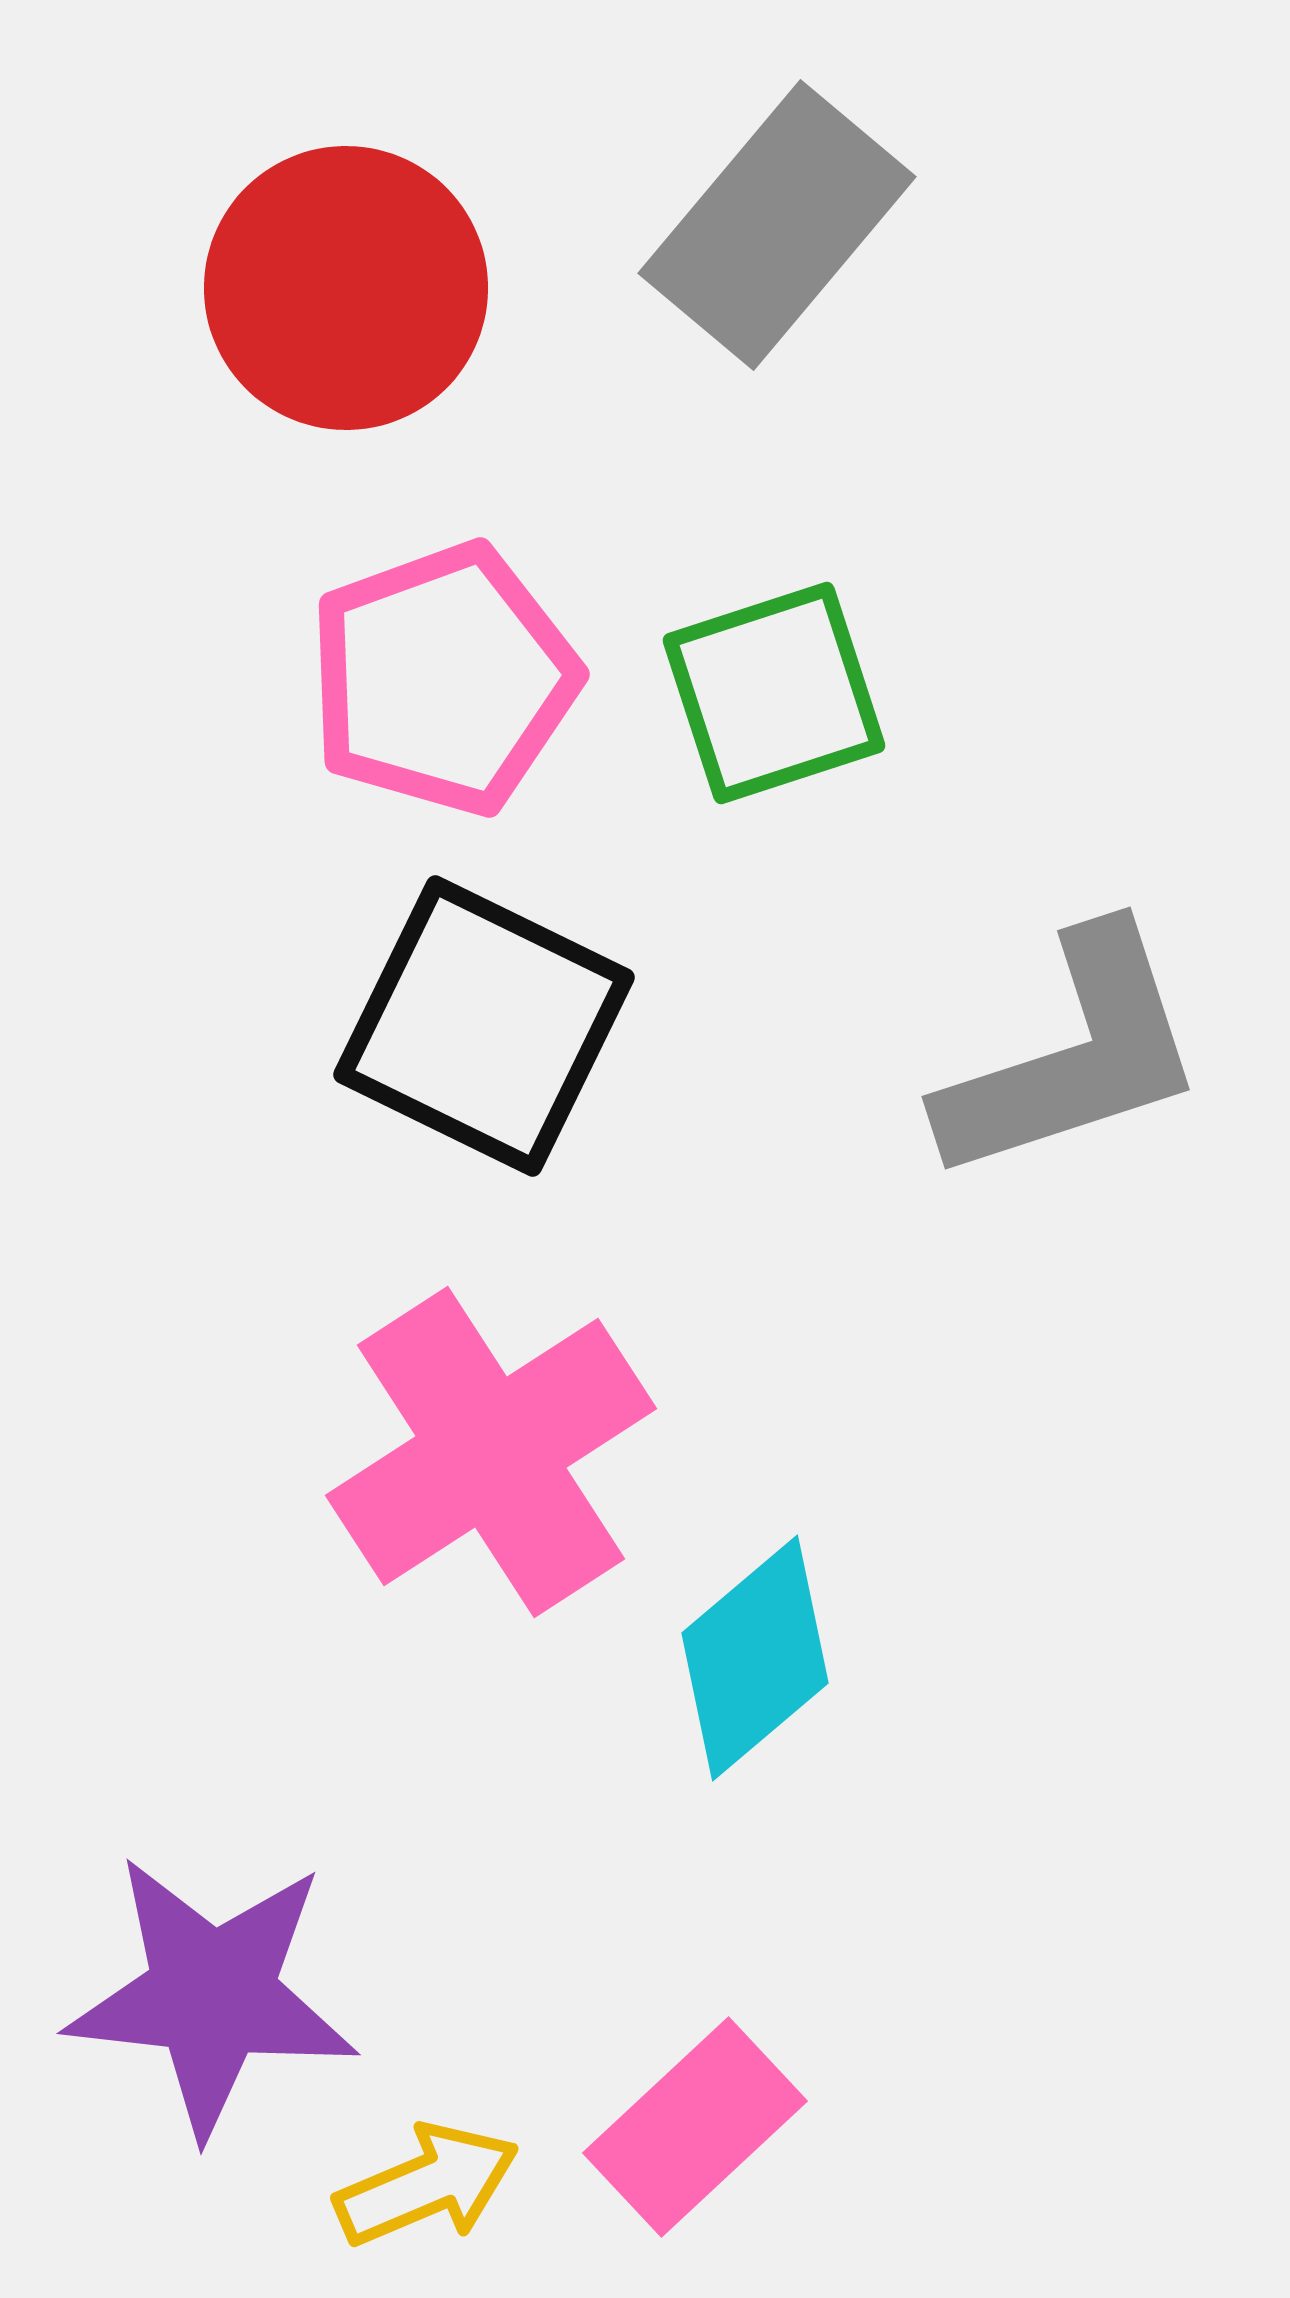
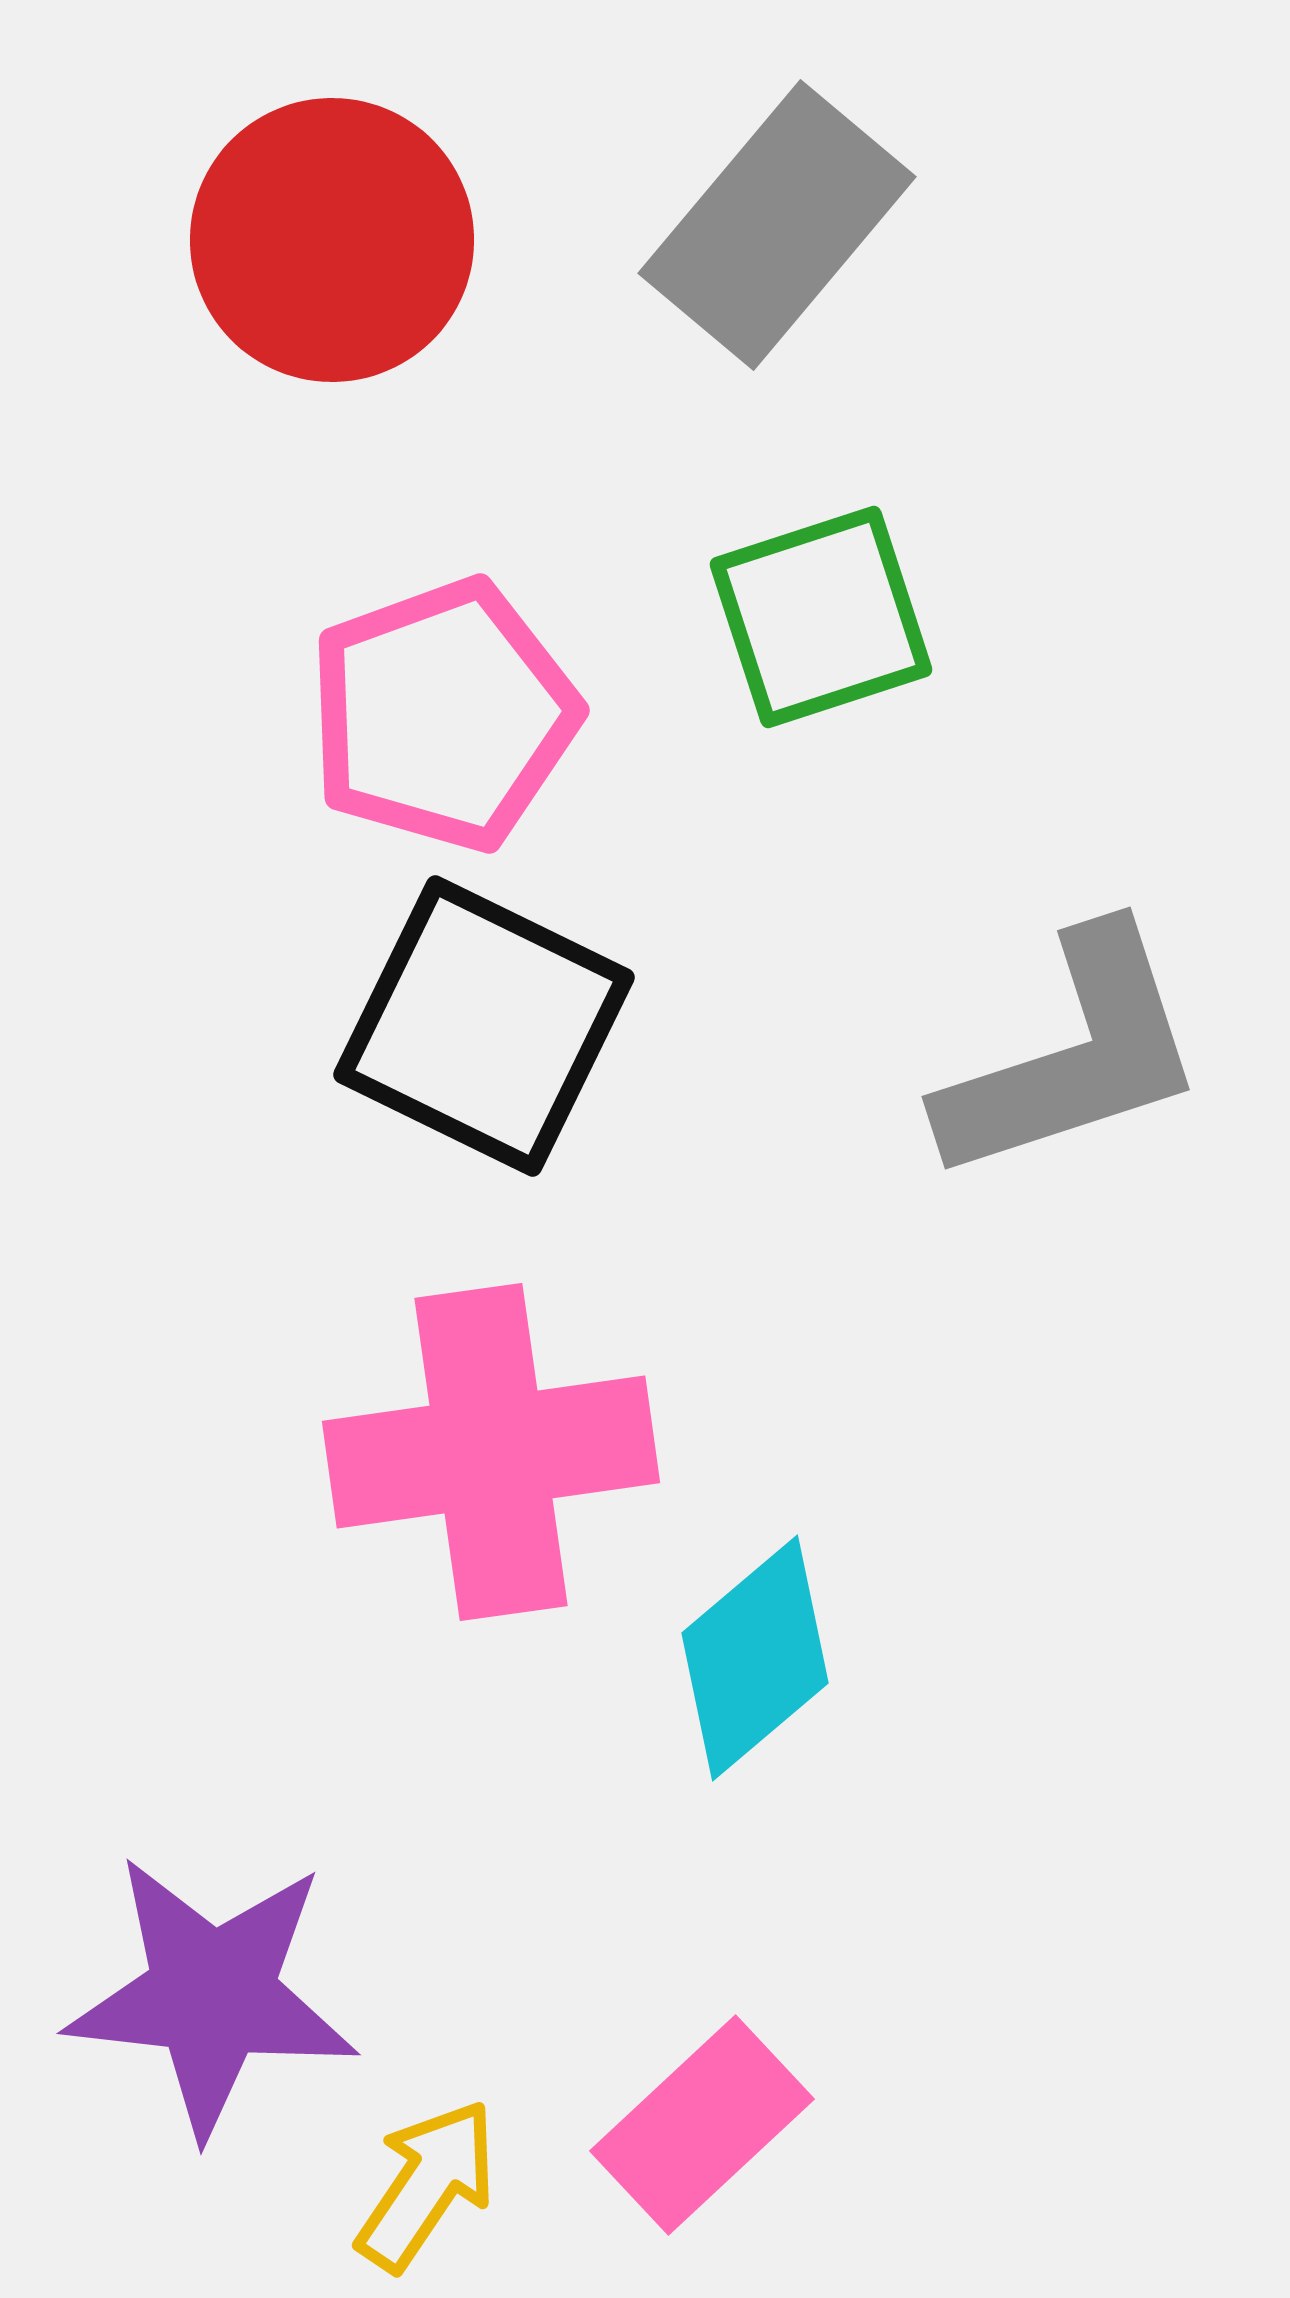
red circle: moved 14 px left, 48 px up
pink pentagon: moved 36 px down
green square: moved 47 px right, 76 px up
pink cross: rotated 25 degrees clockwise
pink rectangle: moved 7 px right, 2 px up
yellow arrow: rotated 33 degrees counterclockwise
